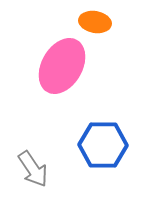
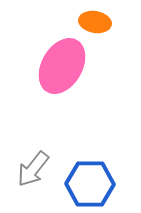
blue hexagon: moved 13 px left, 39 px down
gray arrow: rotated 72 degrees clockwise
